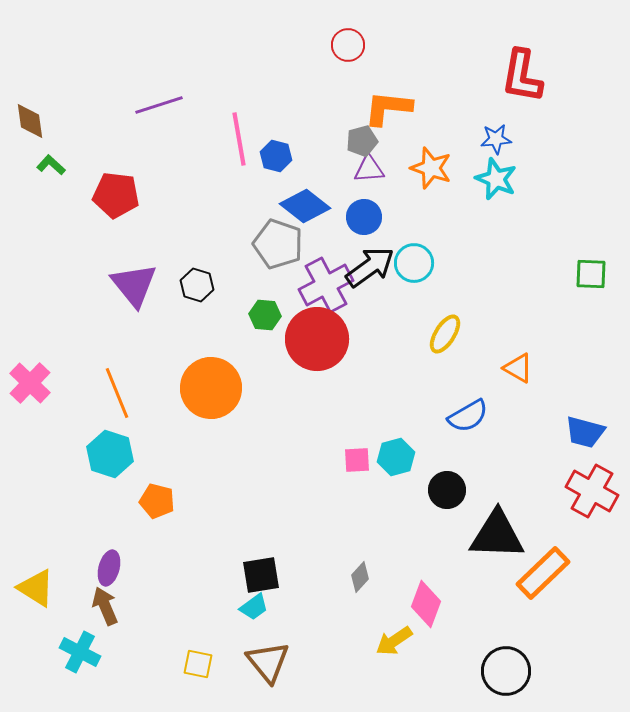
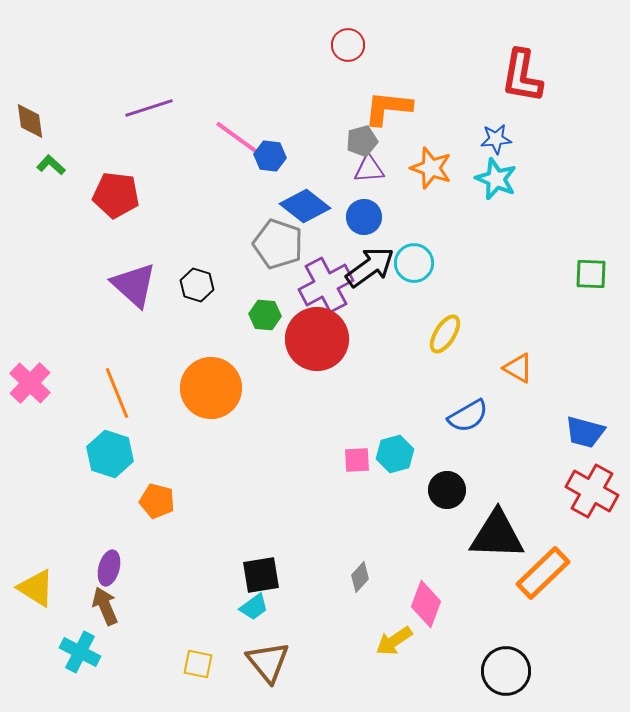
purple line at (159, 105): moved 10 px left, 3 px down
pink line at (239, 139): rotated 44 degrees counterclockwise
blue hexagon at (276, 156): moved 6 px left; rotated 8 degrees counterclockwise
purple triangle at (134, 285): rotated 9 degrees counterclockwise
cyan hexagon at (396, 457): moved 1 px left, 3 px up
